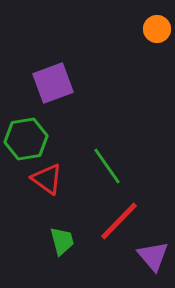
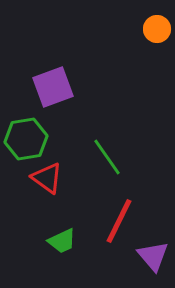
purple square: moved 4 px down
green line: moved 9 px up
red triangle: moved 1 px up
red line: rotated 18 degrees counterclockwise
green trapezoid: rotated 80 degrees clockwise
